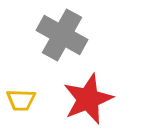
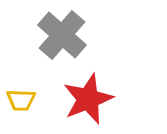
gray cross: rotated 12 degrees clockwise
